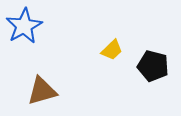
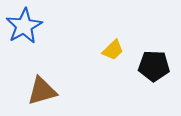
yellow trapezoid: moved 1 px right
black pentagon: moved 1 px right; rotated 12 degrees counterclockwise
